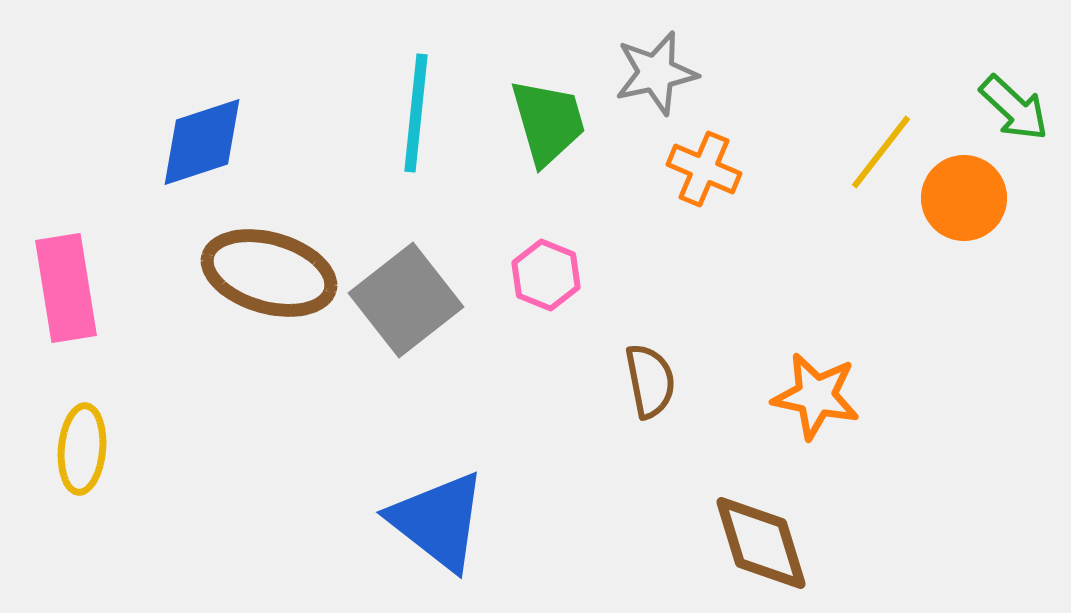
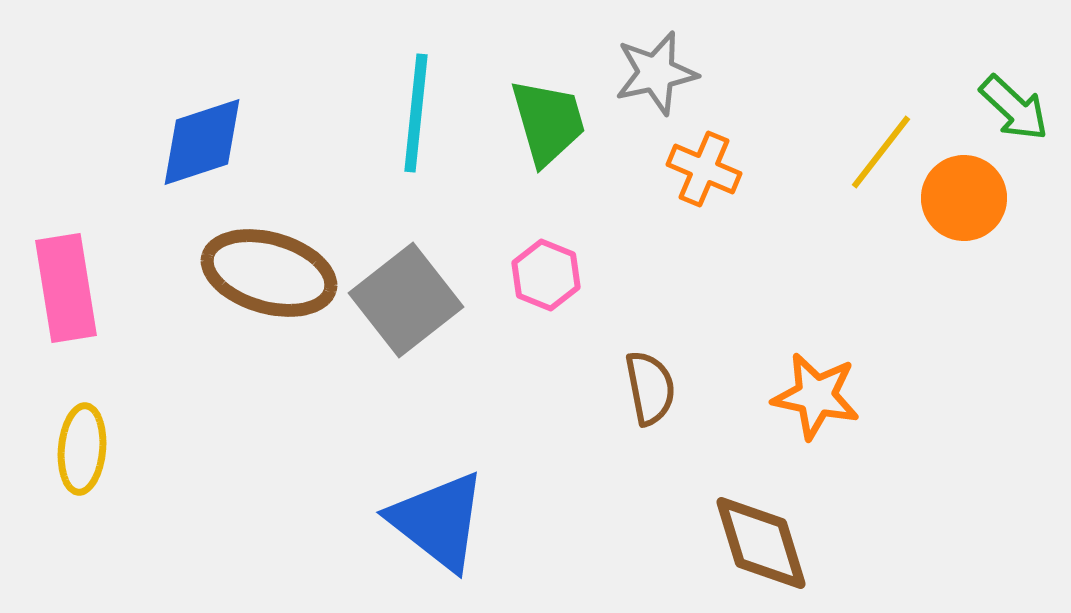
brown semicircle: moved 7 px down
